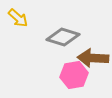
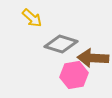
yellow arrow: moved 14 px right
gray diamond: moved 2 px left, 7 px down
